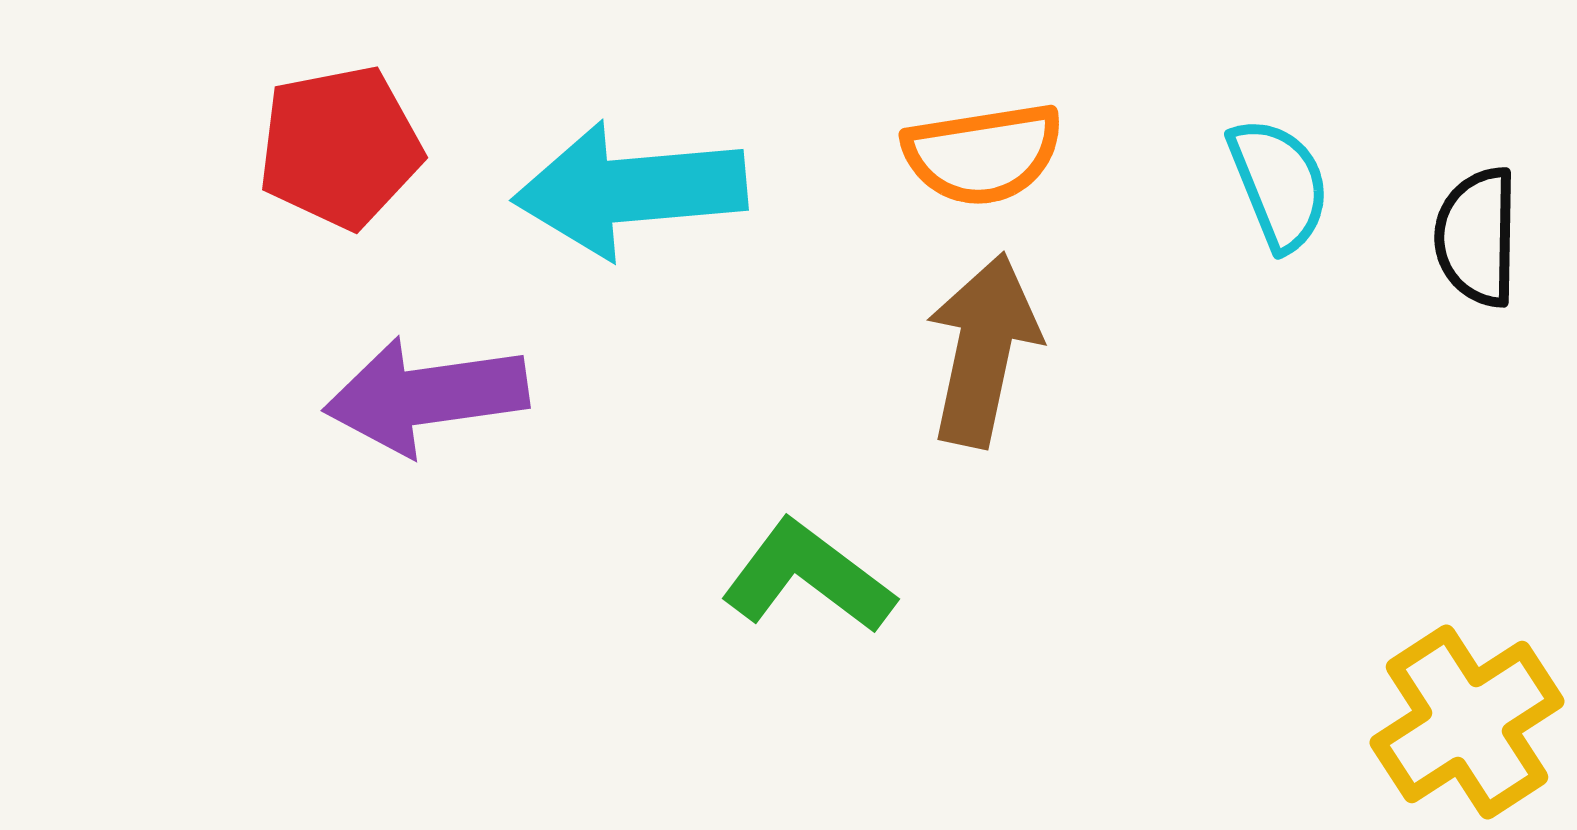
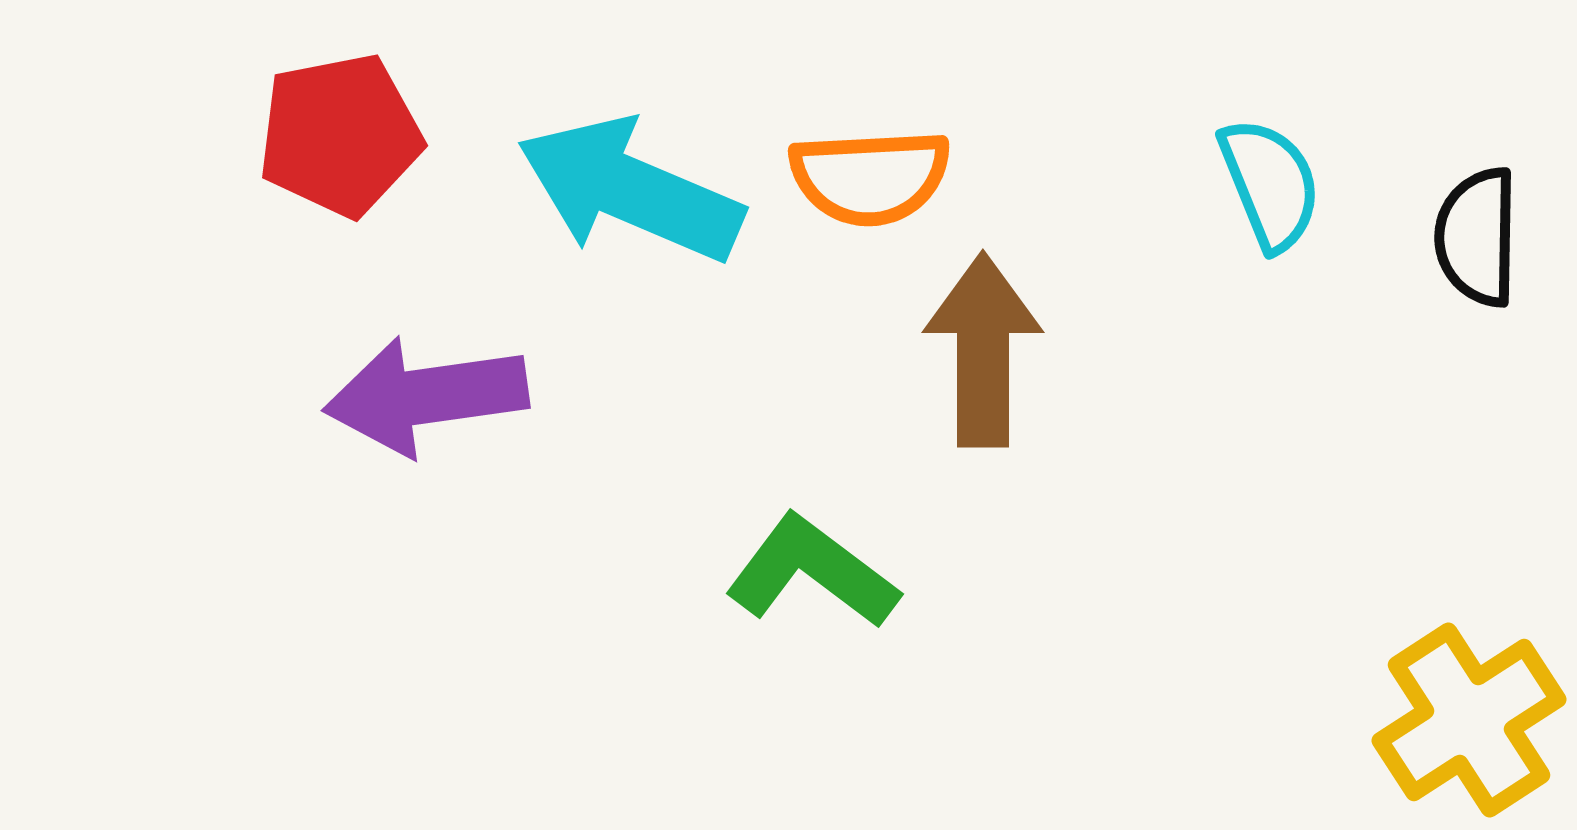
red pentagon: moved 12 px up
orange semicircle: moved 113 px left, 23 px down; rotated 6 degrees clockwise
cyan semicircle: moved 9 px left
cyan arrow: rotated 28 degrees clockwise
brown arrow: rotated 12 degrees counterclockwise
green L-shape: moved 4 px right, 5 px up
yellow cross: moved 2 px right, 2 px up
